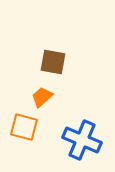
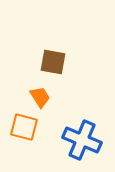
orange trapezoid: moved 2 px left; rotated 100 degrees clockwise
